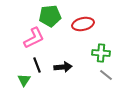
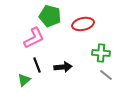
green pentagon: rotated 20 degrees clockwise
green triangle: rotated 16 degrees clockwise
